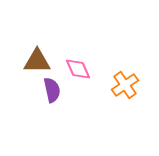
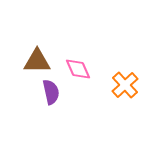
orange cross: rotated 8 degrees counterclockwise
purple semicircle: moved 1 px left, 2 px down
